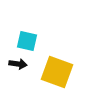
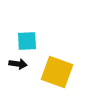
cyan square: rotated 15 degrees counterclockwise
